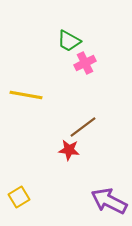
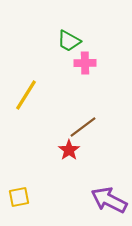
pink cross: rotated 25 degrees clockwise
yellow line: rotated 68 degrees counterclockwise
red star: rotated 30 degrees clockwise
yellow square: rotated 20 degrees clockwise
purple arrow: moved 1 px up
